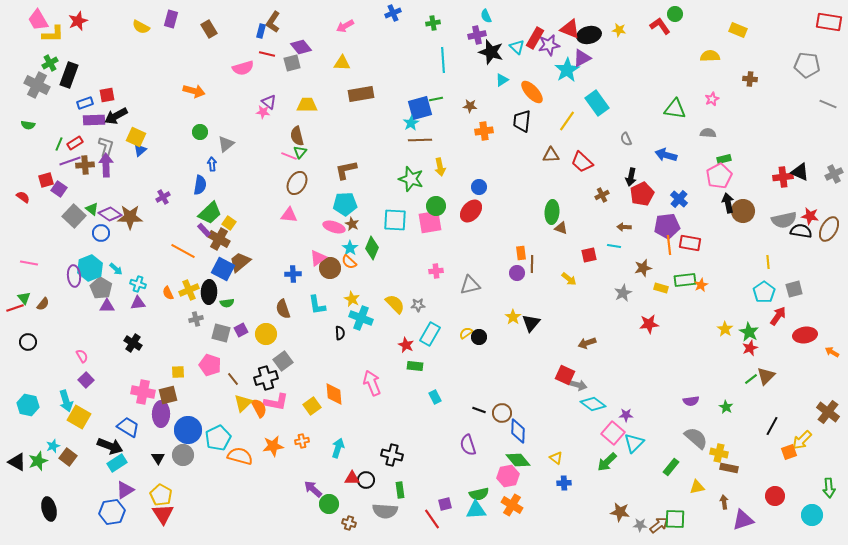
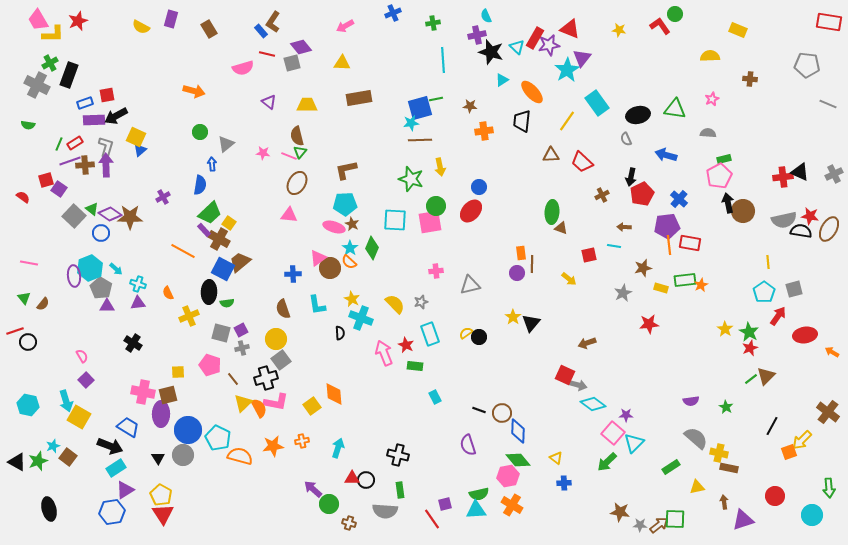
blue rectangle at (261, 31): rotated 56 degrees counterclockwise
black ellipse at (589, 35): moved 49 px right, 80 px down
purple triangle at (582, 58): rotated 24 degrees counterclockwise
brown rectangle at (361, 94): moved 2 px left, 4 px down
pink star at (263, 112): moved 41 px down
cyan star at (411, 123): rotated 21 degrees clockwise
yellow cross at (189, 290): moved 26 px down
gray star at (418, 305): moved 3 px right, 3 px up; rotated 16 degrees counterclockwise
red line at (15, 308): moved 23 px down
gray cross at (196, 319): moved 46 px right, 29 px down
yellow circle at (266, 334): moved 10 px right, 5 px down
cyan rectangle at (430, 334): rotated 50 degrees counterclockwise
gray square at (283, 361): moved 2 px left, 1 px up
pink arrow at (372, 383): moved 12 px right, 30 px up
cyan pentagon at (218, 438): rotated 20 degrees counterclockwise
black cross at (392, 455): moved 6 px right
cyan rectangle at (117, 463): moved 1 px left, 5 px down
green rectangle at (671, 467): rotated 18 degrees clockwise
